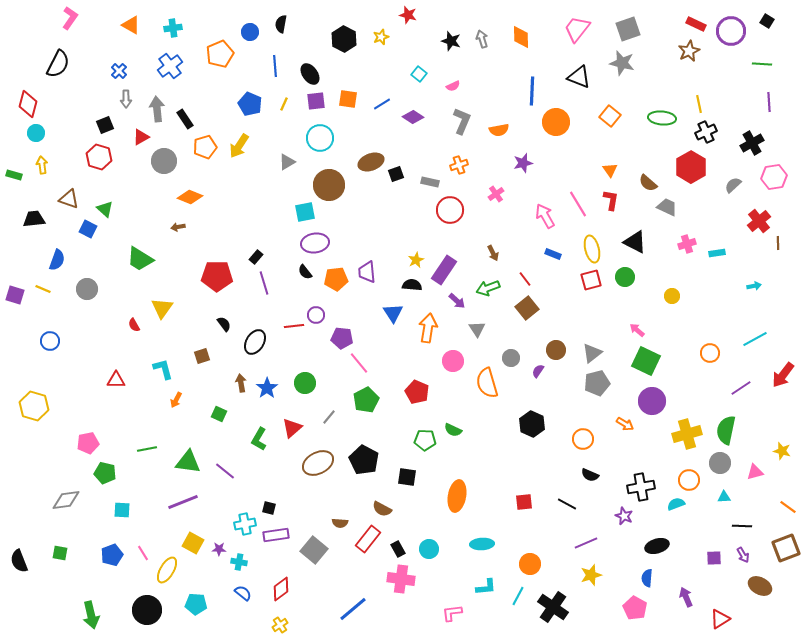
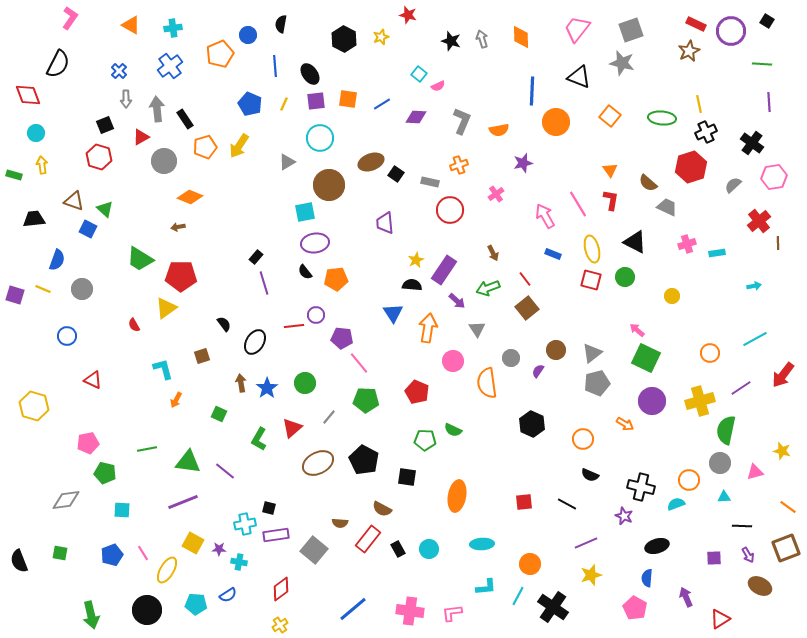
gray square at (628, 29): moved 3 px right, 1 px down
blue circle at (250, 32): moved 2 px left, 3 px down
pink semicircle at (453, 86): moved 15 px left
red diamond at (28, 104): moved 9 px up; rotated 36 degrees counterclockwise
purple diamond at (413, 117): moved 3 px right; rotated 30 degrees counterclockwise
black cross at (752, 143): rotated 25 degrees counterclockwise
red hexagon at (691, 167): rotated 12 degrees clockwise
black square at (396, 174): rotated 35 degrees counterclockwise
brown triangle at (69, 199): moved 5 px right, 2 px down
purple trapezoid at (367, 272): moved 18 px right, 49 px up
red pentagon at (217, 276): moved 36 px left
red square at (591, 280): rotated 30 degrees clockwise
gray circle at (87, 289): moved 5 px left
yellow triangle at (162, 308): moved 4 px right; rotated 20 degrees clockwise
blue circle at (50, 341): moved 17 px right, 5 px up
green square at (646, 361): moved 3 px up
red triangle at (116, 380): moved 23 px left; rotated 24 degrees clockwise
orange semicircle at (487, 383): rotated 8 degrees clockwise
green pentagon at (366, 400): rotated 30 degrees clockwise
yellow cross at (687, 434): moved 13 px right, 33 px up
black cross at (641, 487): rotated 24 degrees clockwise
purple arrow at (743, 555): moved 5 px right
pink cross at (401, 579): moved 9 px right, 32 px down
blue semicircle at (243, 593): moved 15 px left, 2 px down; rotated 108 degrees clockwise
